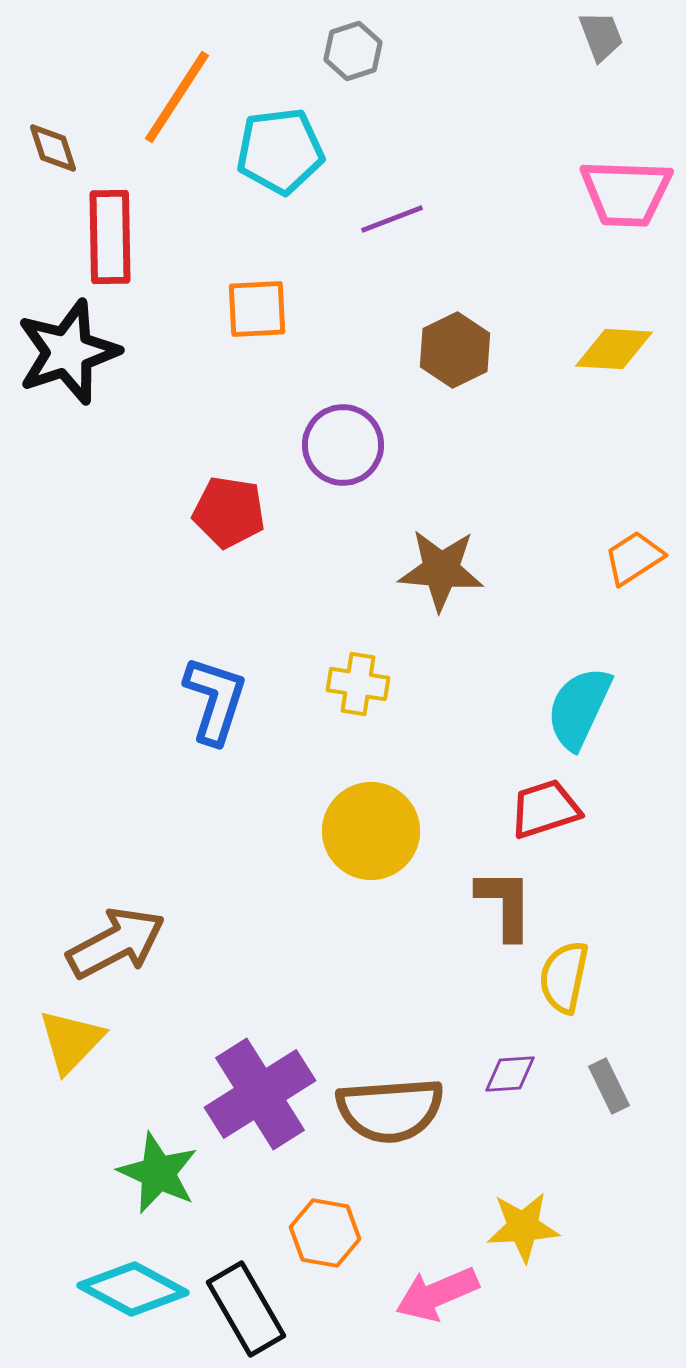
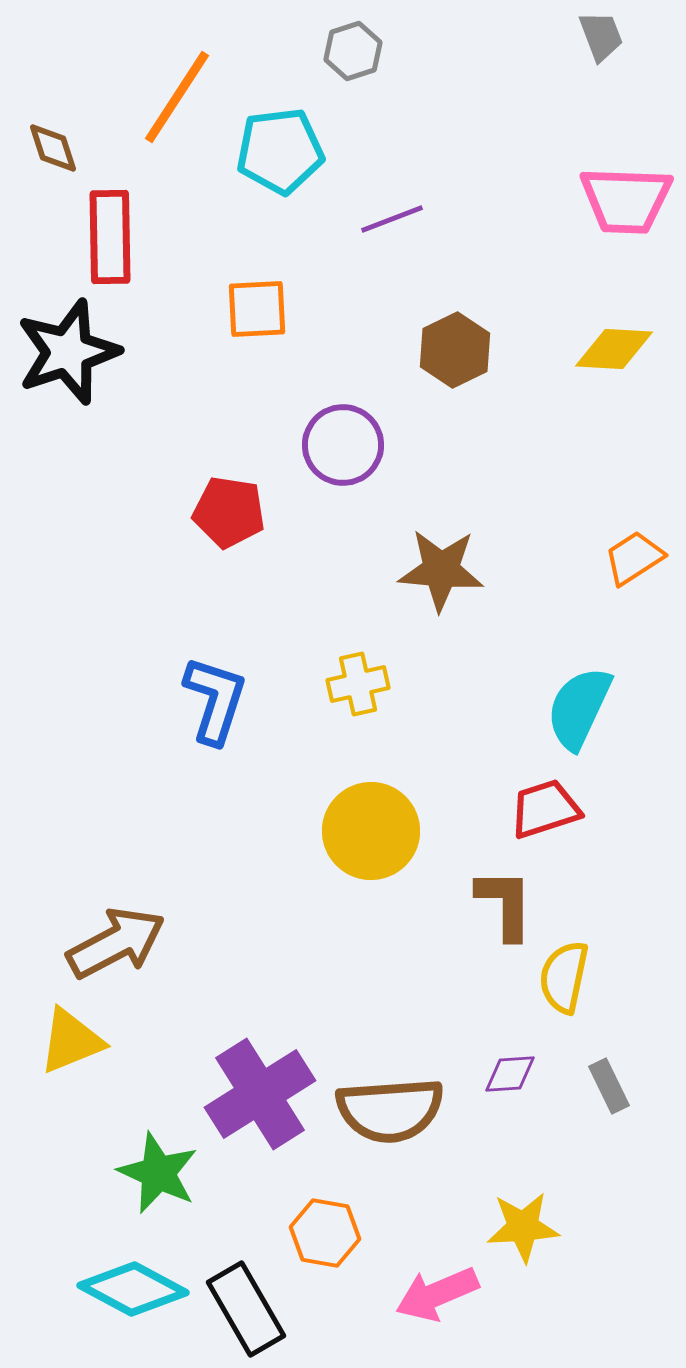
pink trapezoid: moved 7 px down
yellow cross: rotated 22 degrees counterclockwise
yellow triangle: rotated 24 degrees clockwise
